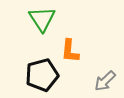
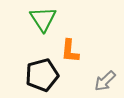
green triangle: moved 1 px right
